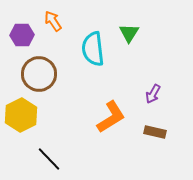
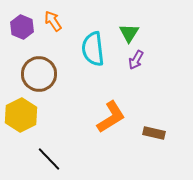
purple hexagon: moved 8 px up; rotated 25 degrees clockwise
purple arrow: moved 17 px left, 34 px up
brown rectangle: moved 1 px left, 1 px down
